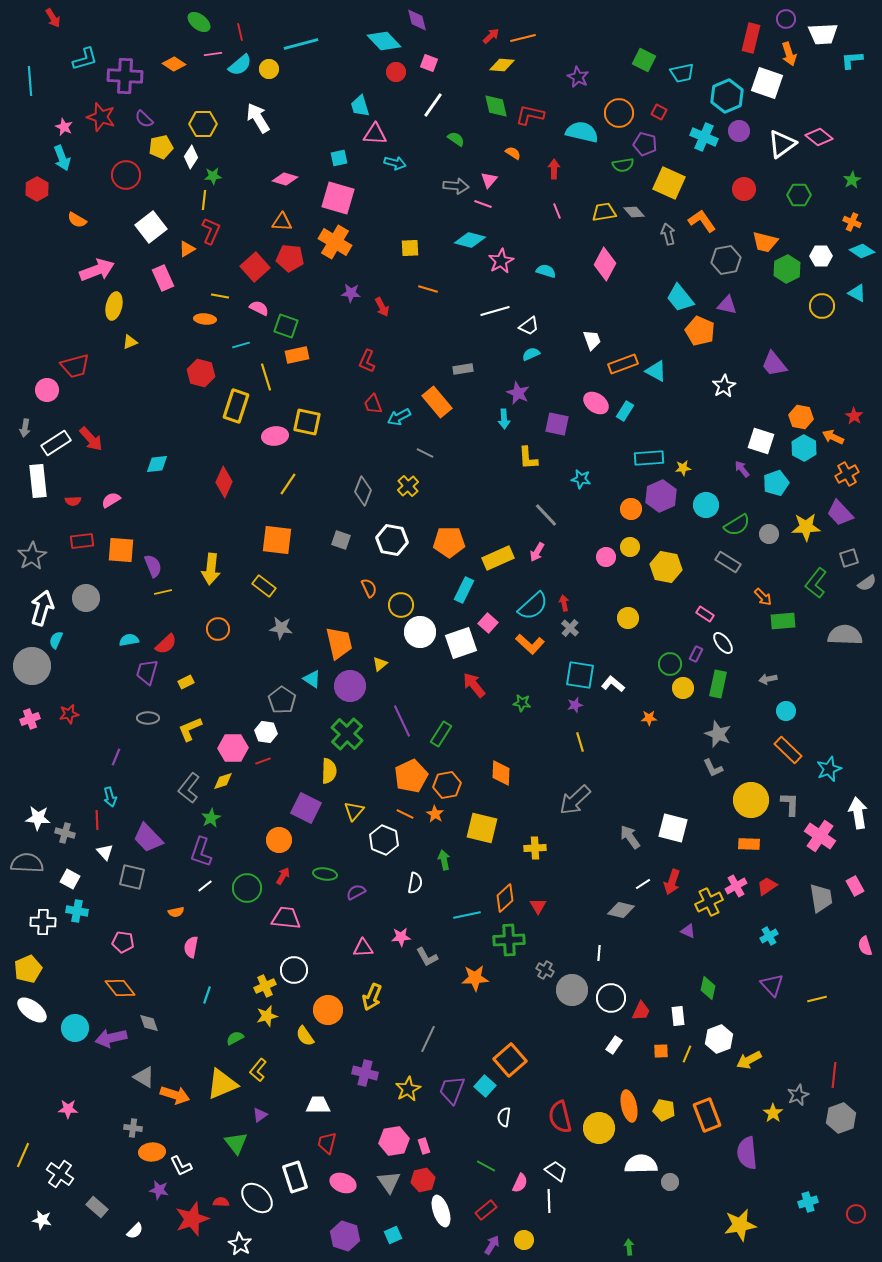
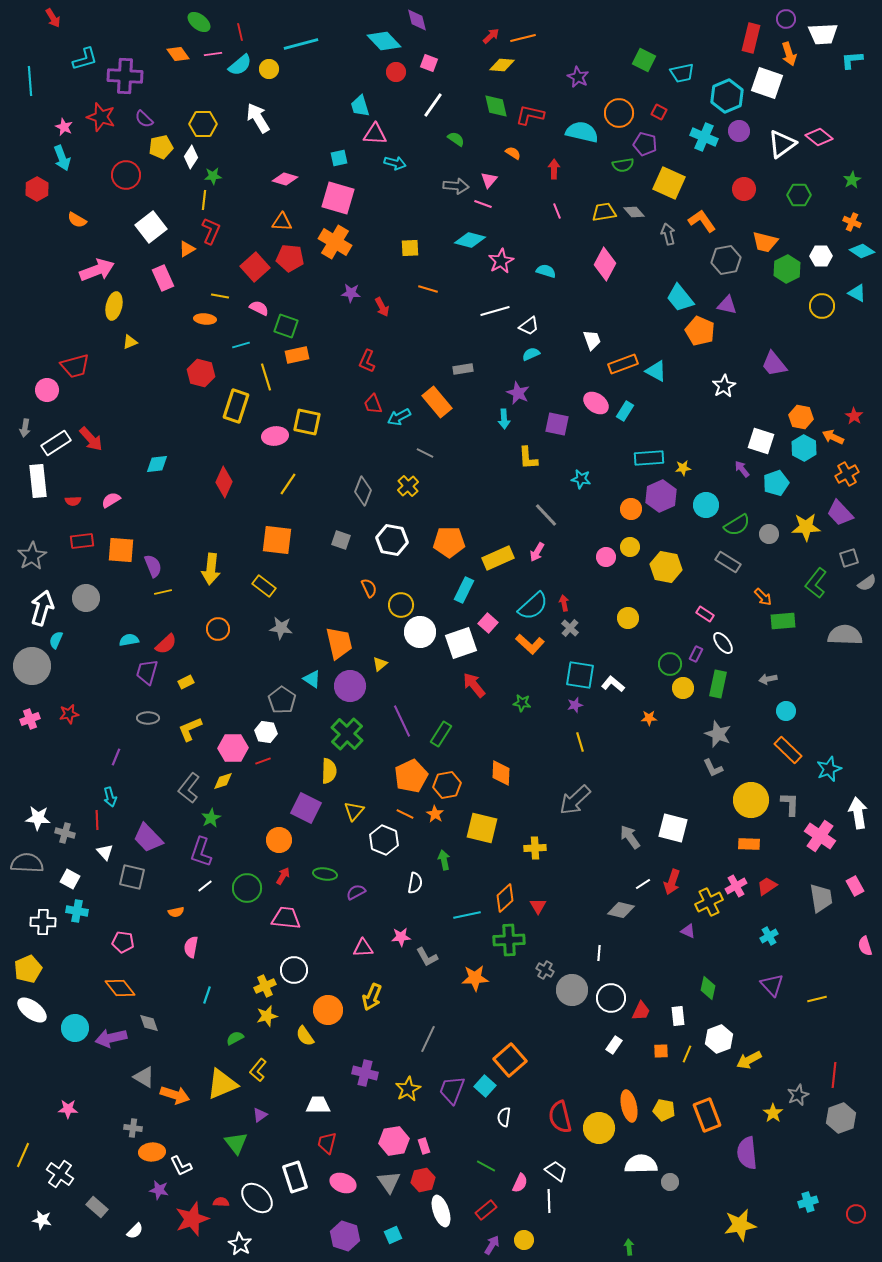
orange diamond at (174, 64): moved 4 px right, 10 px up; rotated 20 degrees clockwise
